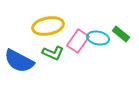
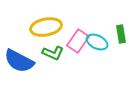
yellow ellipse: moved 2 px left, 1 px down
green rectangle: rotated 42 degrees clockwise
cyan ellipse: moved 1 px left, 4 px down; rotated 15 degrees clockwise
